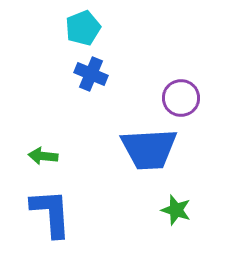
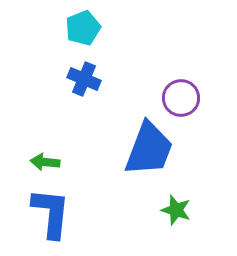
blue cross: moved 7 px left, 5 px down
blue trapezoid: rotated 66 degrees counterclockwise
green arrow: moved 2 px right, 6 px down
blue L-shape: rotated 10 degrees clockwise
